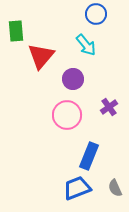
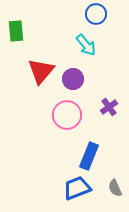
red triangle: moved 15 px down
